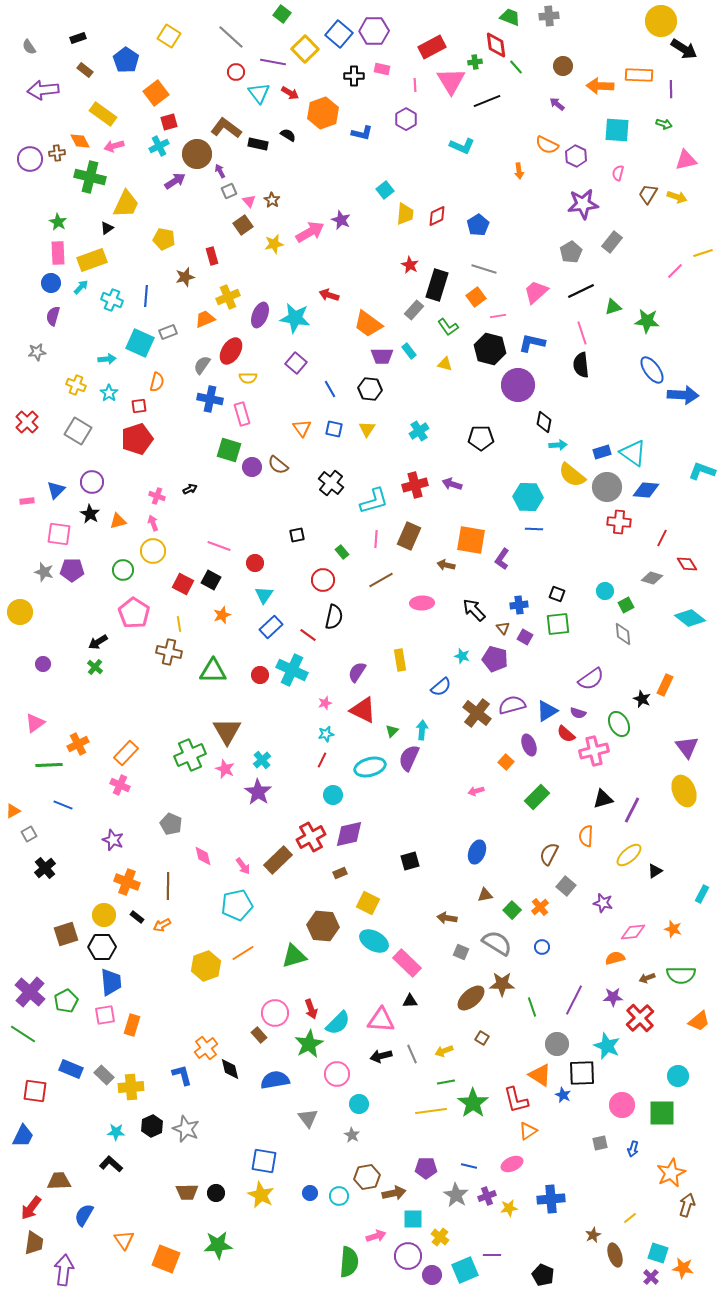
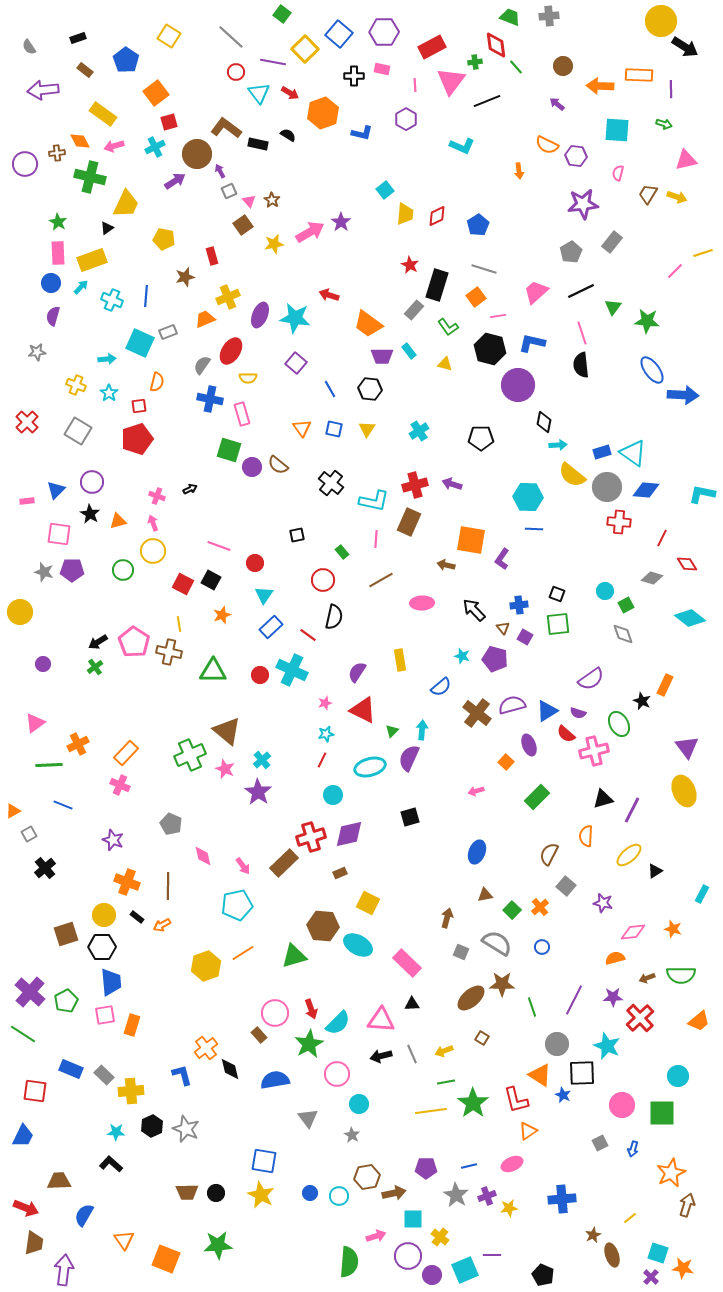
purple hexagon at (374, 31): moved 10 px right, 1 px down
black arrow at (684, 49): moved 1 px right, 2 px up
pink triangle at (451, 81): rotated 8 degrees clockwise
cyan cross at (159, 146): moved 4 px left, 1 px down
purple hexagon at (576, 156): rotated 20 degrees counterclockwise
purple circle at (30, 159): moved 5 px left, 5 px down
purple star at (341, 220): moved 2 px down; rotated 12 degrees clockwise
green triangle at (613, 307): rotated 36 degrees counterclockwise
cyan L-shape at (702, 471): moved 23 px down; rotated 8 degrees counterclockwise
cyan L-shape at (374, 501): rotated 28 degrees clockwise
brown rectangle at (409, 536): moved 14 px up
pink pentagon at (134, 613): moved 29 px down
gray diamond at (623, 634): rotated 15 degrees counterclockwise
green cross at (95, 667): rotated 14 degrees clockwise
black star at (642, 699): moved 2 px down
brown triangle at (227, 731): rotated 20 degrees counterclockwise
red cross at (311, 837): rotated 12 degrees clockwise
brown rectangle at (278, 860): moved 6 px right, 3 px down
black square at (410, 861): moved 44 px up
brown arrow at (447, 918): rotated 96 degrees clockwise
cyan ellipse at (374, 941): moved 16 px left, 4 px down
black triangle at (410, 1001): moved 2 px right, 3 px down
yellow cross at (131, 1087): moved 4 px down
gray square at (600, 1143): rotated 14 degrees counterclockwise
blue line at (469, 1166): rotated 28 degrees counterclockwise
blue cross at (551, 1199): moved 11 px right
red arrow at (31, 1208): moved 5 px left; rotated 105 degrees counterclockwise
brown ellipse at (615, 1255): moved 3 px left
